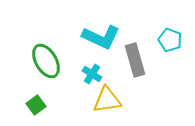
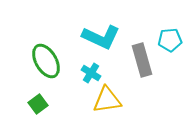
cyan pentagon: rotated 25 degrees counterclockwise
gray rectangle: moved 7 px right
cyan cross: moved 1 px left, 1 px up
green square: moved 2 px right, 1 px up
